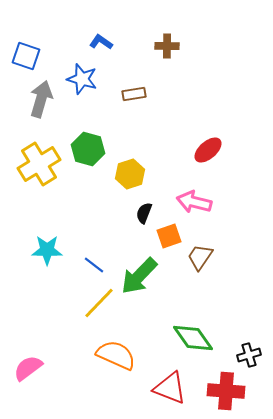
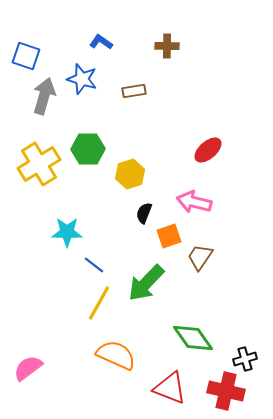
brown rectangle: moved 3 px up
gray arrow: moved 3 px right, 3 px up
green hexagon: rotated 16 degrees counterclockwise
cyan star: moved 20 px right, 18 px up
green arrow: moved 7 px right, 7 px down
yellow line: rotated 15 degrees counterclockwise
black cross: moved 4 px left, 4 px down
red cross: rotated 9 degrees clockwise
